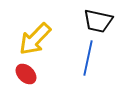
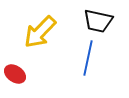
yellow arrow: moved 5 px right, 7 px up
red ellipse: moved 11 px left; rotated 10 degrees counterclockwise
